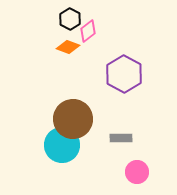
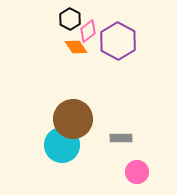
orange diamond: moved 8 px right; rotated 35 degrees clockwise
purple hexagon: moved 6 px left, 33 px up
